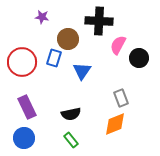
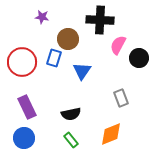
black cross: moved 1 px right, 1 px up
orange diamond: moved 4 px left, 10 px down
